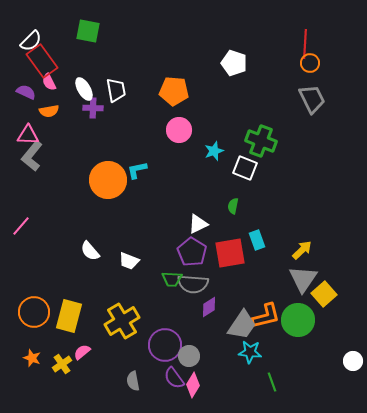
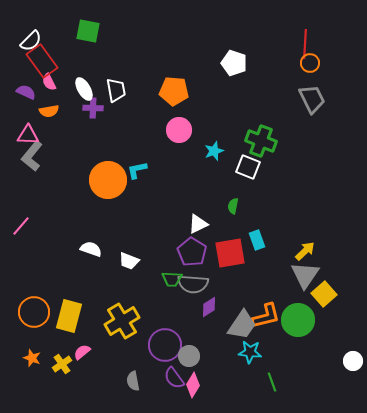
white square at (245, 168): moved 3 px right, 1 px up
yellow arrow at (302, 250): moved 3 px right, 1 px down
white semicircle at (90, 251): moved 1 px right, 2 px up; rotated 150 degrees clockwise
gray triangle at (303, 279): moved 2 px right, 4 px up
